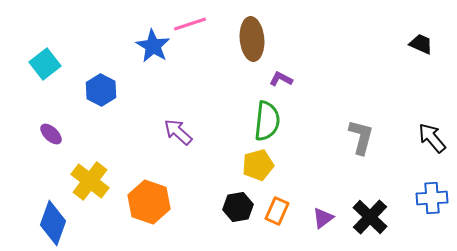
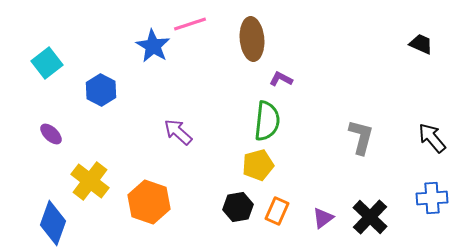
cyan square: moved 2 px right, 1 px up
